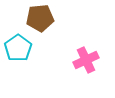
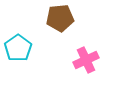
brown pentagon: moved 20 px right
